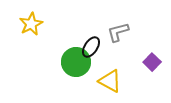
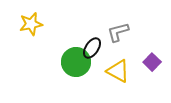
yellow star: rotated 15 degrees clockwise
black ellipse: moved 1 px right, 1 px down
yellow triangle: moved 8 px right, 10 px up
